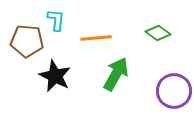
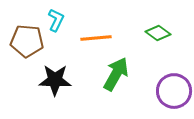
cyan L-shape: rotated 20 degrees clockwise
black star: moved 4 px down; rotated 24 degrees counterclockwise
